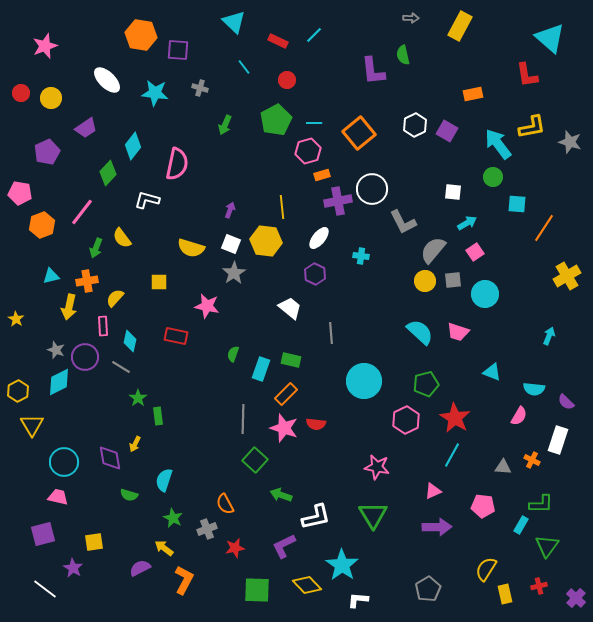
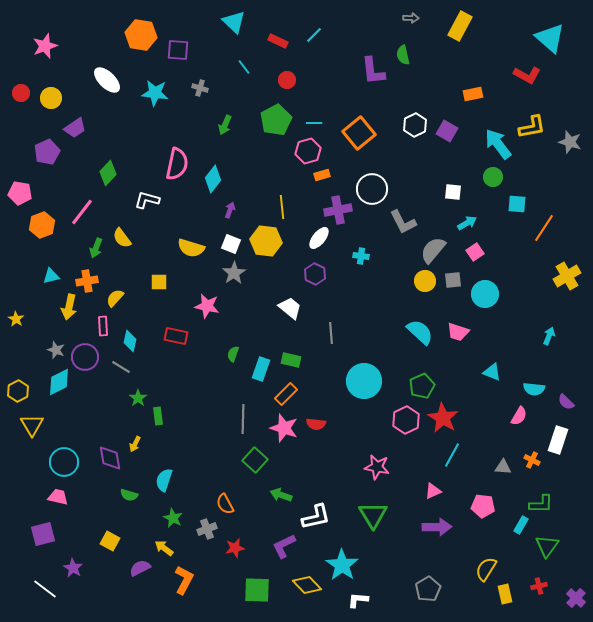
red L-shape at (527, 75): rotated 52 degrees counterclockwise
purple trapezoid at (86, 128): moved 11 px left
cyan diamond at (133, 146): moved 80 px right, 33 px down
purple cross at (338, 201): moved 9 px down
green pentagon at (426, 384): moved 4 px left, 2 px down; rotated 10 degrees counterclockwise
red star at (455, 418): moved 12 px left
yellow square at (94, 542): moved 16 px right, 1 px up; rotated 36 degrees clockwise
